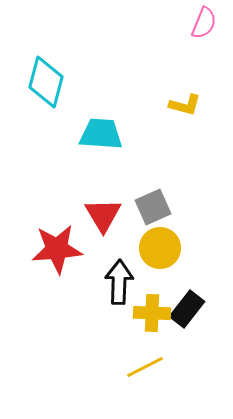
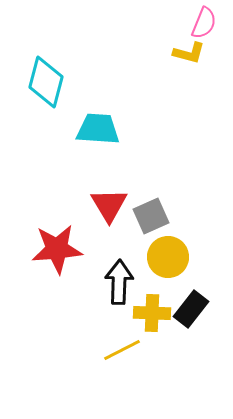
yellow L-shape: moved 4 px right, 52 px up
cyan trapezoid: moved 3 px left, 5 px up
gray square: moved 2 px left, 9 px down
red triangle: moved 6 px right, 10 px up
yellow circle: moved 8 px right, 9 px down
black rectangle: moved 4 px right
yellow line: moved 23 px left, 17 px up
